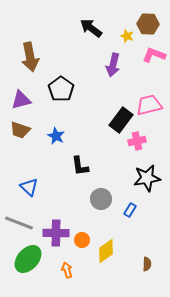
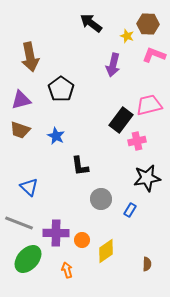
black arrow: moved 5 px up
